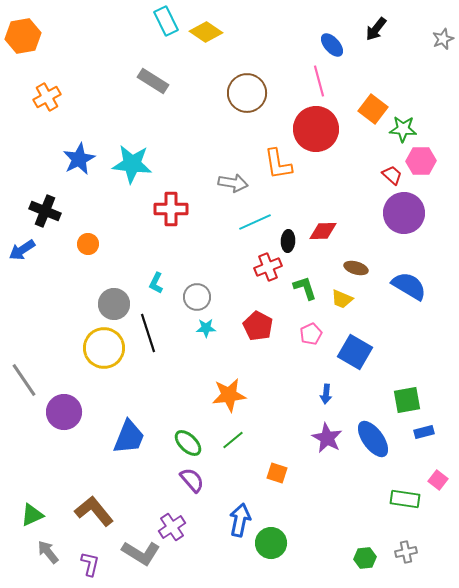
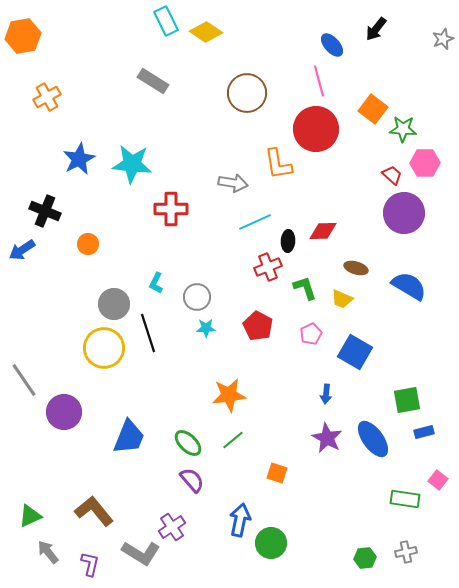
pink hexagon at (421, 161): moved 4 px right, 2 px down
green triangle at (32, 515): moved 2 px left, 1 px down
